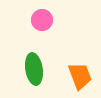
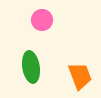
green ellipse: moved 3 px left, 2 px up
